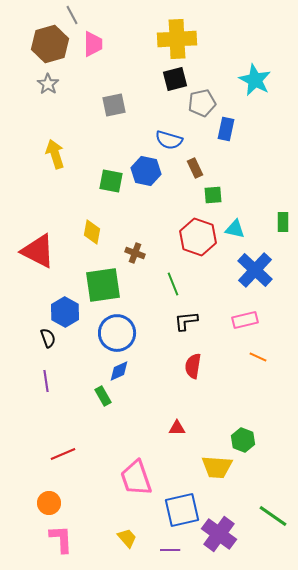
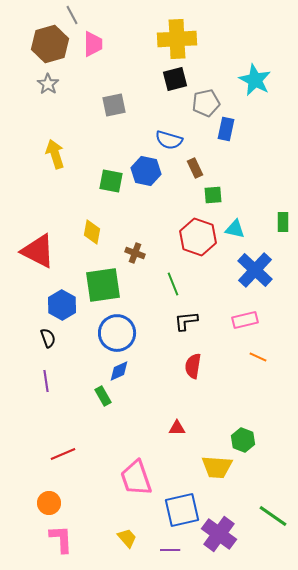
gray pentagon at (202, 103): moved 4 px right
blue hexagon at (65, 312): moved 3 px left, 7 px up
